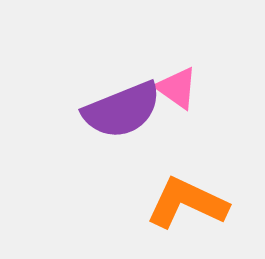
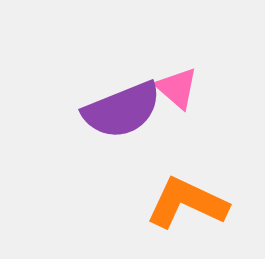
pink triangle: rotated 6 degrees clockwise
